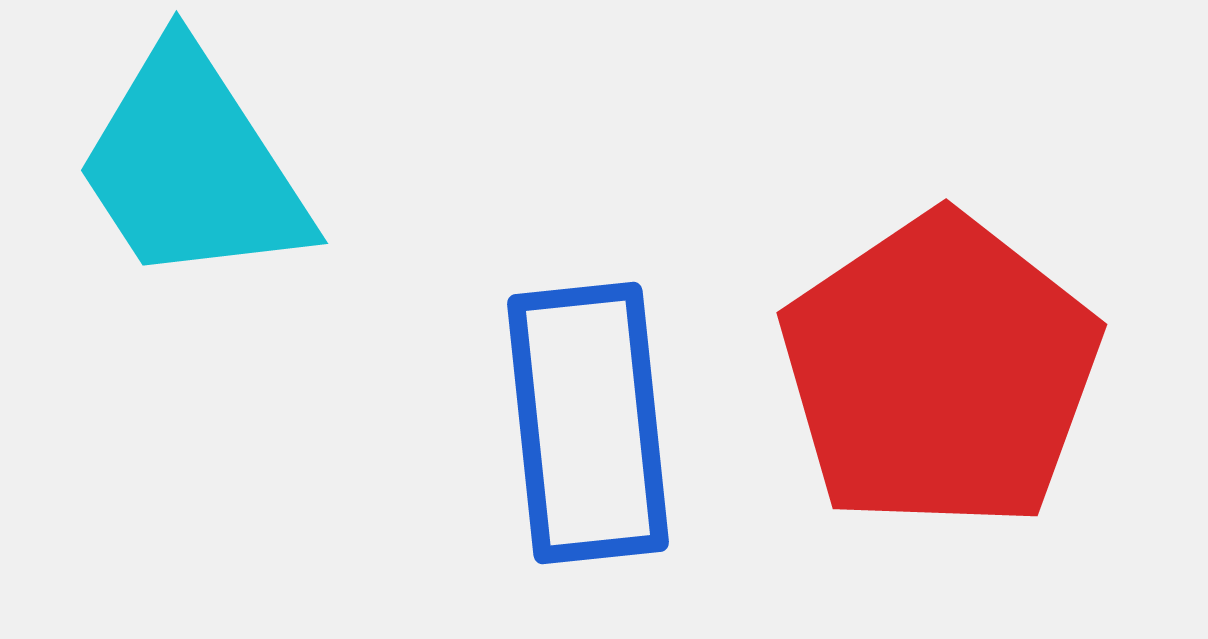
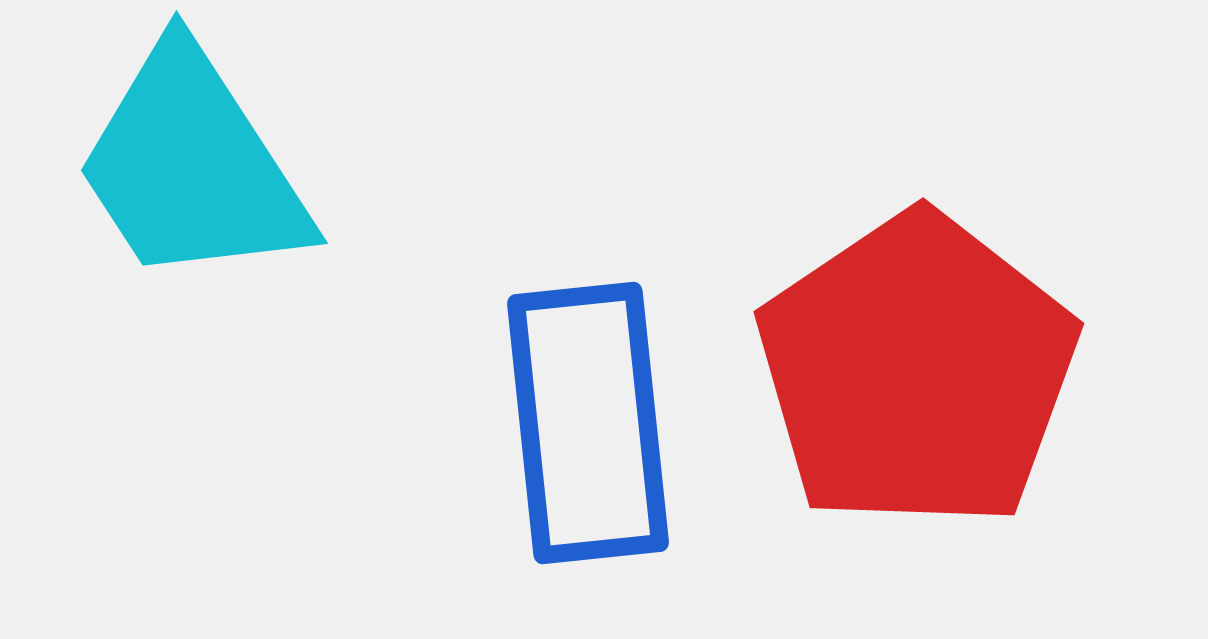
red pentagon: moved 23 px left, 1 px up
